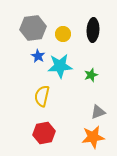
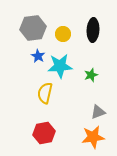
yellow semicircle: moved 3 px right, 3 px up
